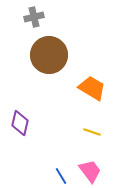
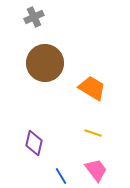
gray cross: rotated 12 degrees counterclockwise
brown circle: moved 4 px left, 8 px down
purple diamond: moved 14 px right, 20 px down
yellow line: moved 1 px right, 1 px down
pink trapezoid: moved 6 px right, 1 px up
